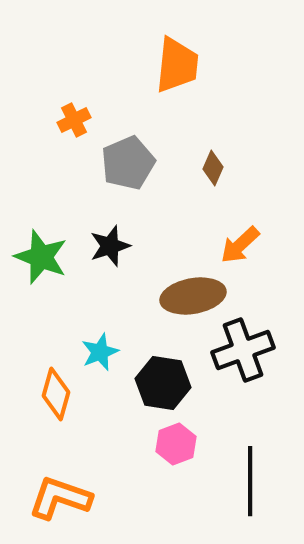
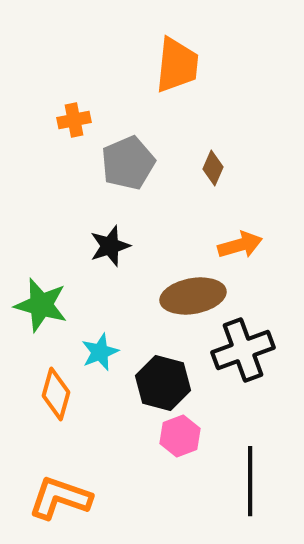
orange cross: rotated 16 degrees clockwise
orange arrow: rotated 153 degrees counterclockwise
green star: moved 48 px down; rotated 6 degrees counterclockwise
black hexagon: rotated 6 degrees clockwise
pink hexagon: moved 4 px right, 8 px up
